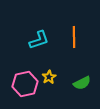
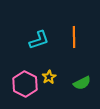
pink hexagon: rotated 20 degrees counterclockwise
